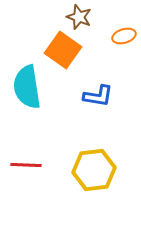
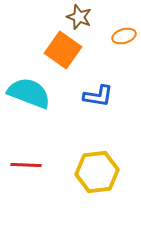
cyan semicircle: moved 2 px right, 6 px down; rotated 120 degrees clockwise
yellow hexagon: moved 3 px right, 2 px down
